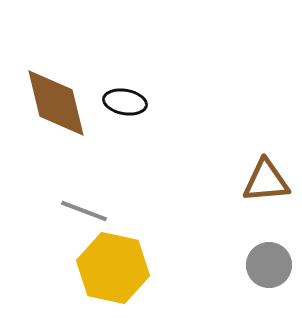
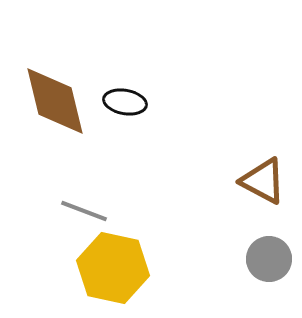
brown diamond: moved 1 px left, 2 px up
brown triangle: moved 3 px left; rotated 33 degrees clockwise
gray circle: moved 6 px up
